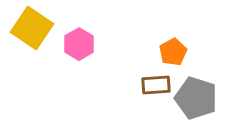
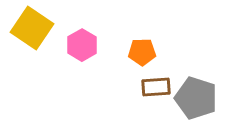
pink hexagon: moved 3 px right, 1 px down
orange pentagon: moved 31 px left; rotated 28 degrees clockwise
brown rectangle: moved 2 px down
